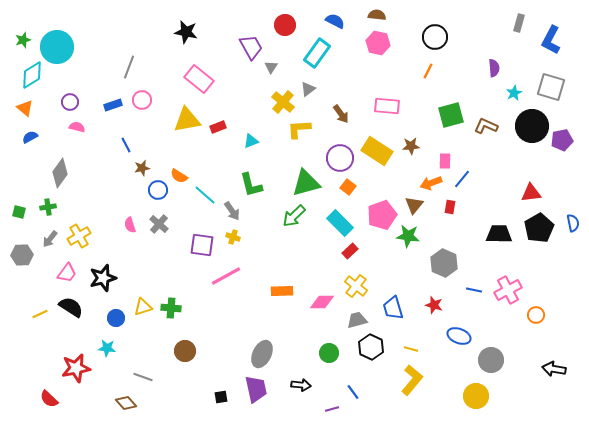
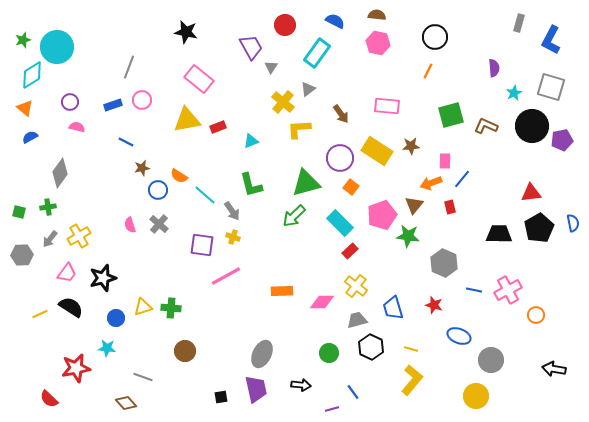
blue line at (126, 145): moved 3 px up; rotated 35 degrees counterclockwise
orange square at (348, 187): moved 3 px right
red rectangle at (450, 207): rotated 24 degrees counterclockwise
